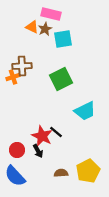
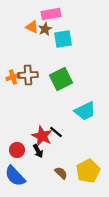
pink rectangle: rotated 24 degrees counterclockwise
brown cross: moved 6 px right, 9 px down
brown semicircle: rotated 48 degrees clockwise
